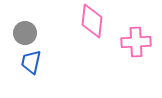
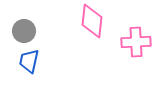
gray circle: moved 1 px left, 2 px up
blue trapezoid: moved 2 px left, 1 px up
